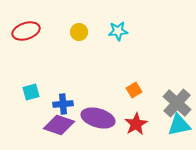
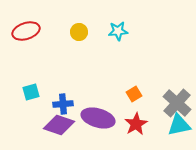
orange square: moved 4 px down
